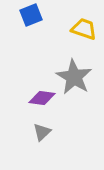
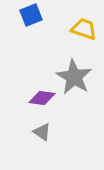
gray triangle: rotated 42 degrees counterclockwise
